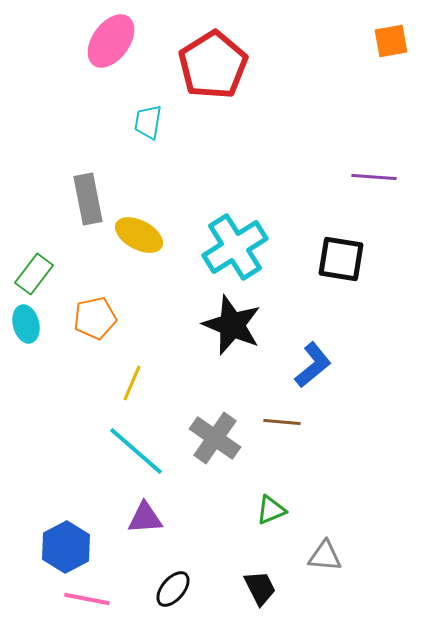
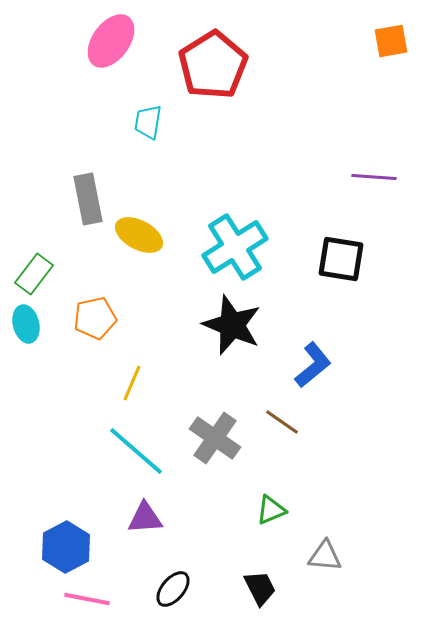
brown line: rotated 30 degrees clockwise
